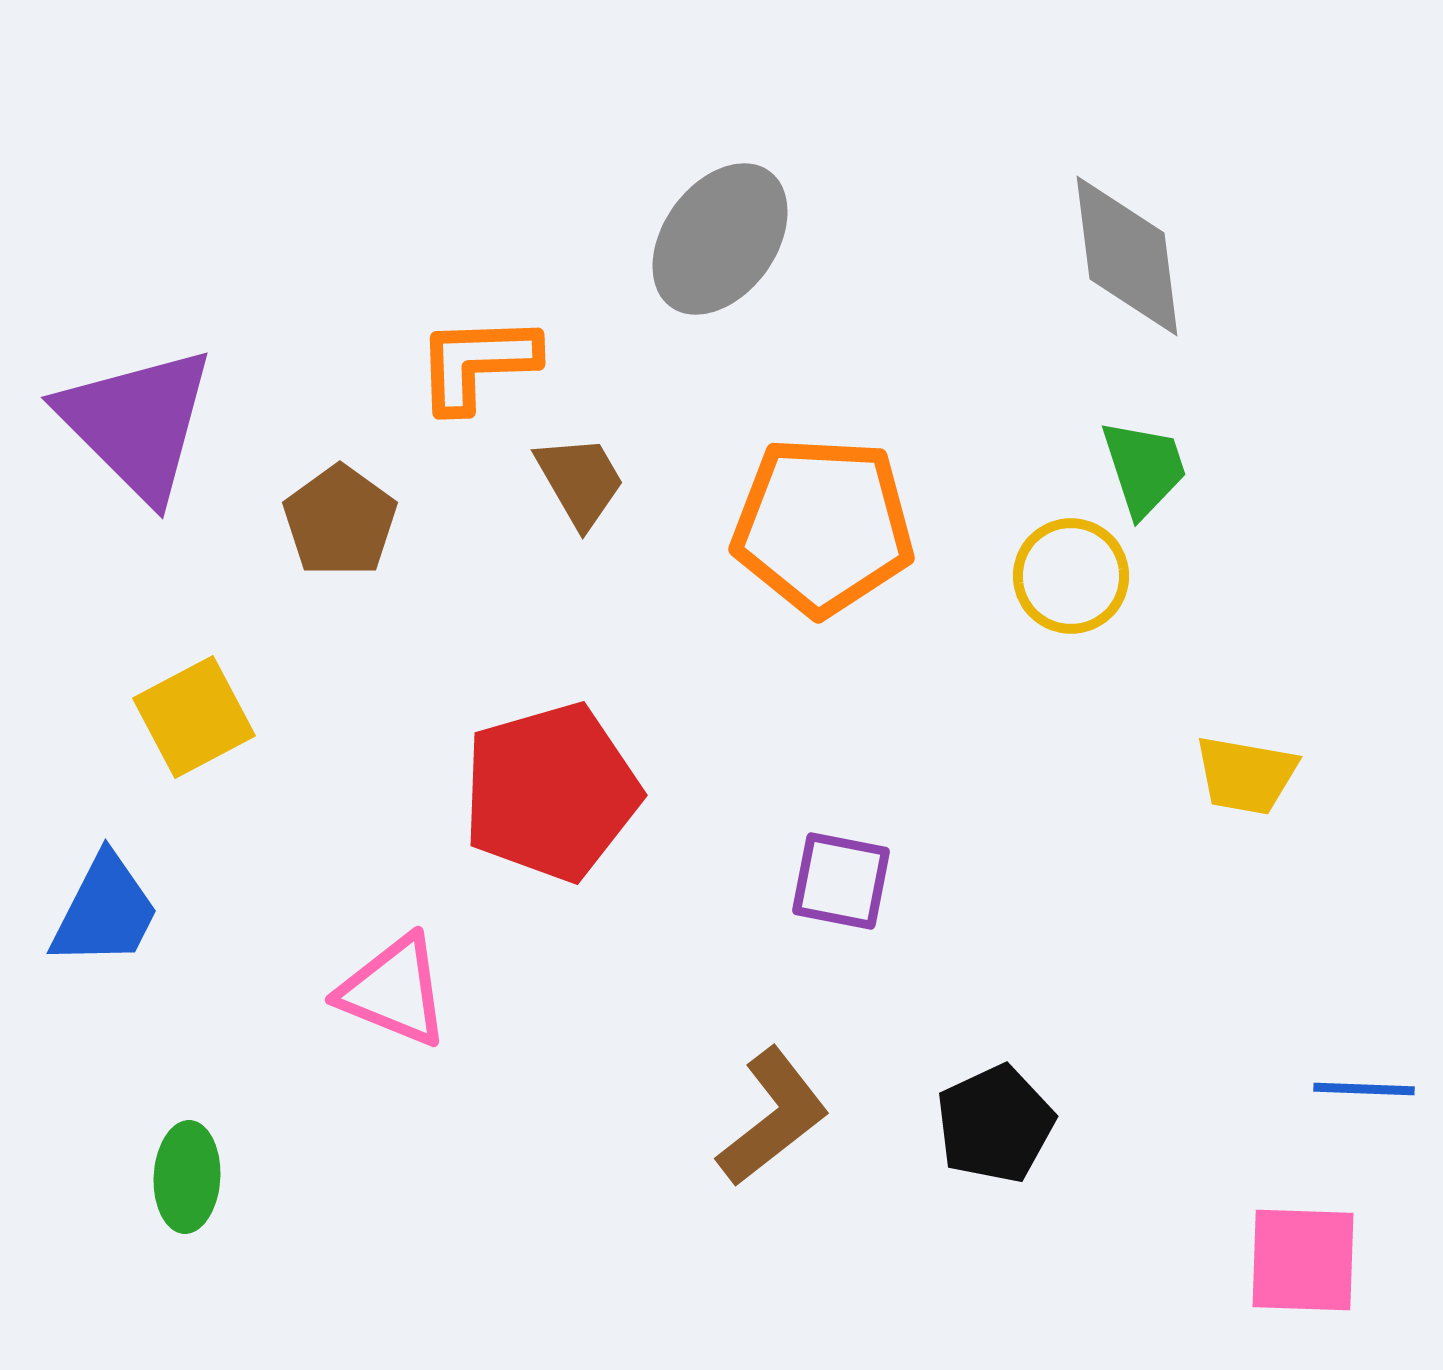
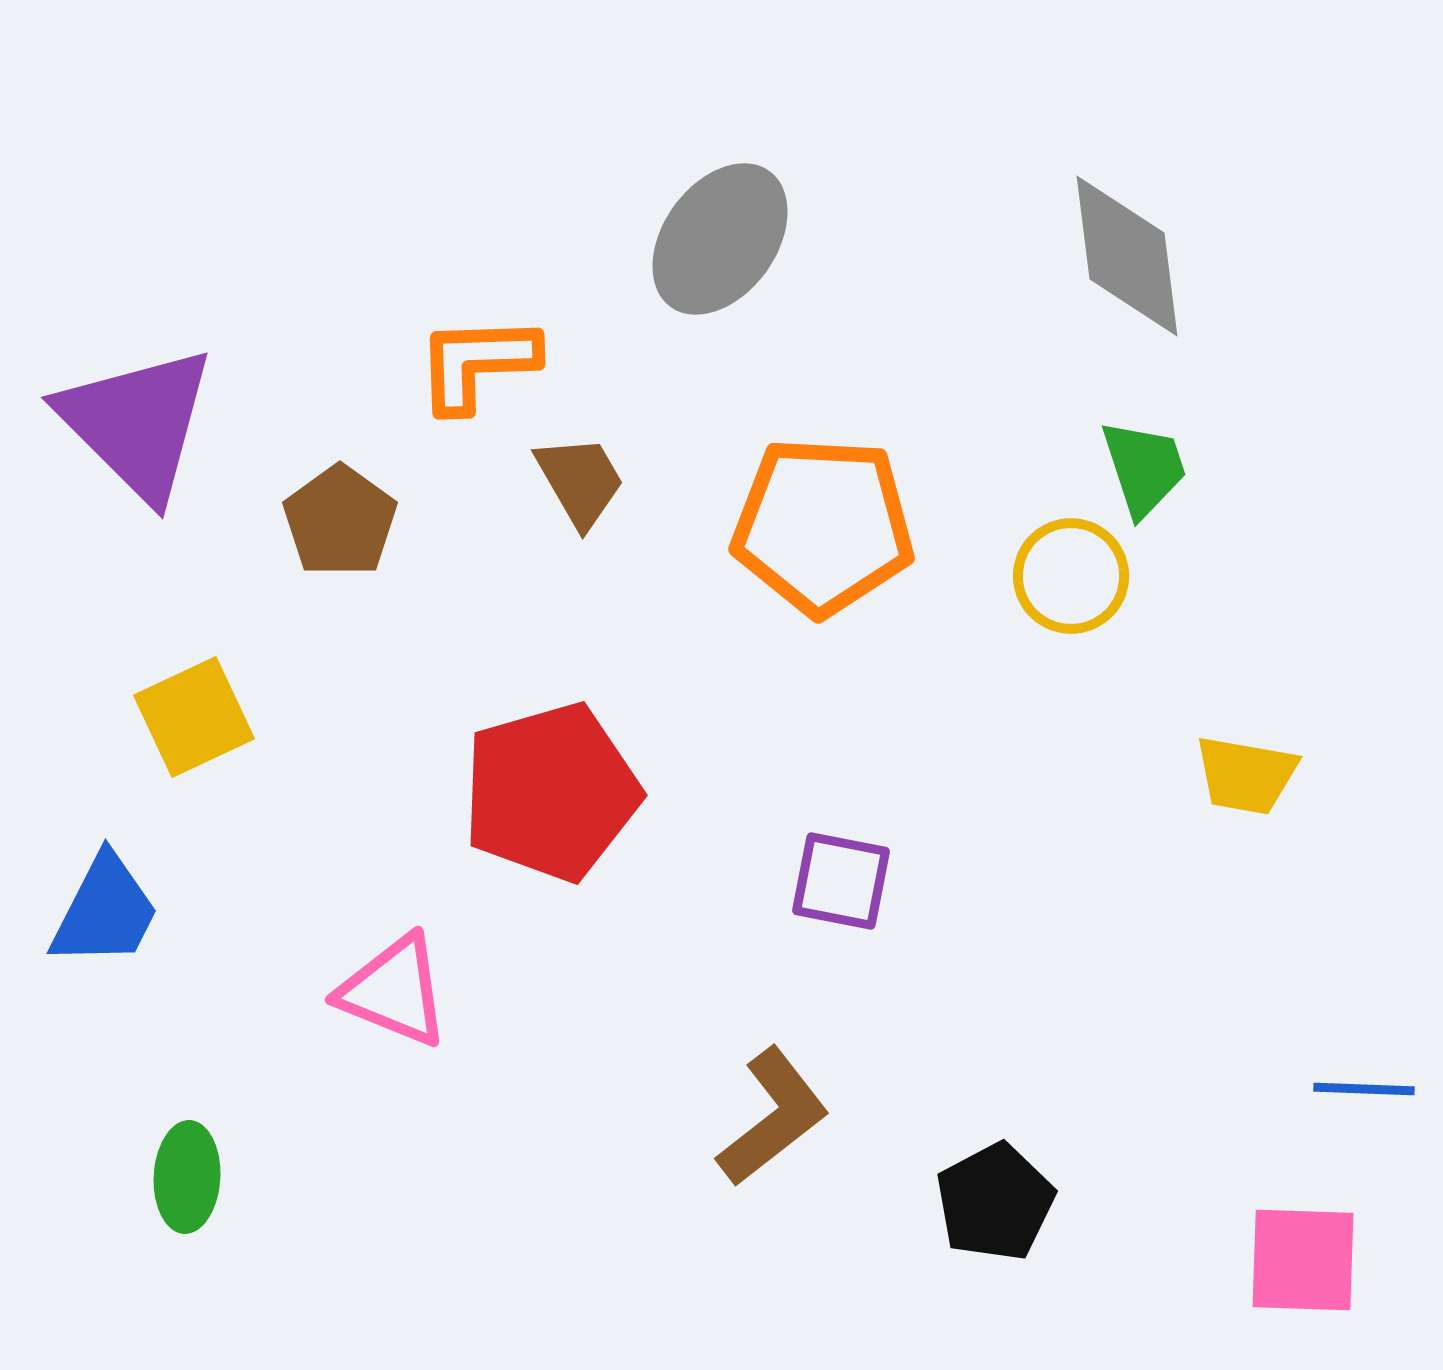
yellow square: rotated 3 degrees clockwise
black pentagon: moved 78 px down; rotated 3 degrees counterclockwise
